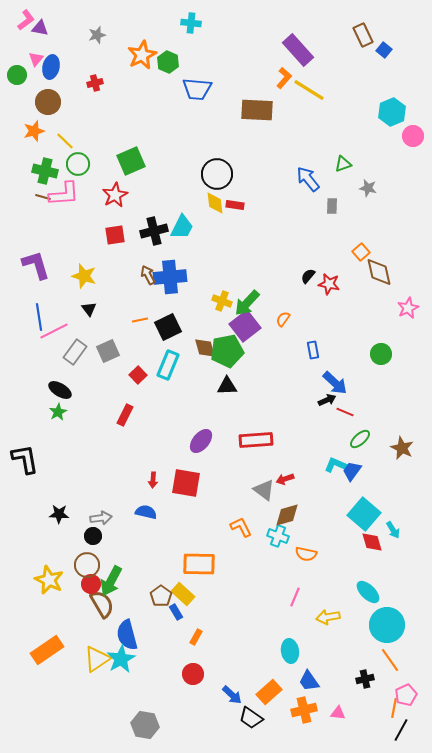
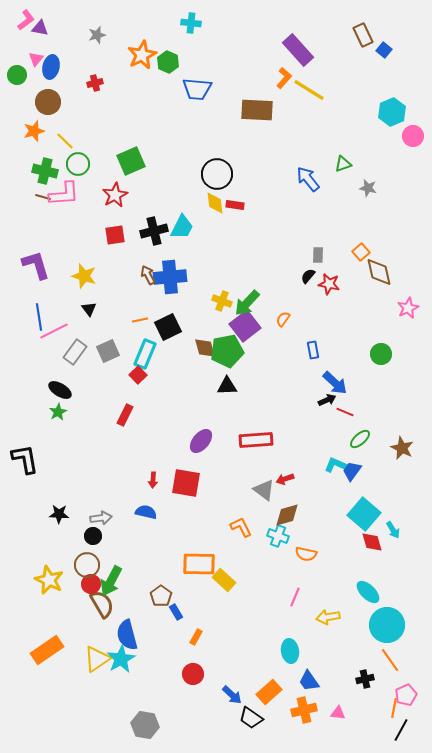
gray rectangle at (332, 206): moved 14 px left, 49 px down
cyan rectangle at (168, 365): moved 23 px left, 11 px up
yellow rectangle at (183, 594): moved 41 px right, 14 px up
